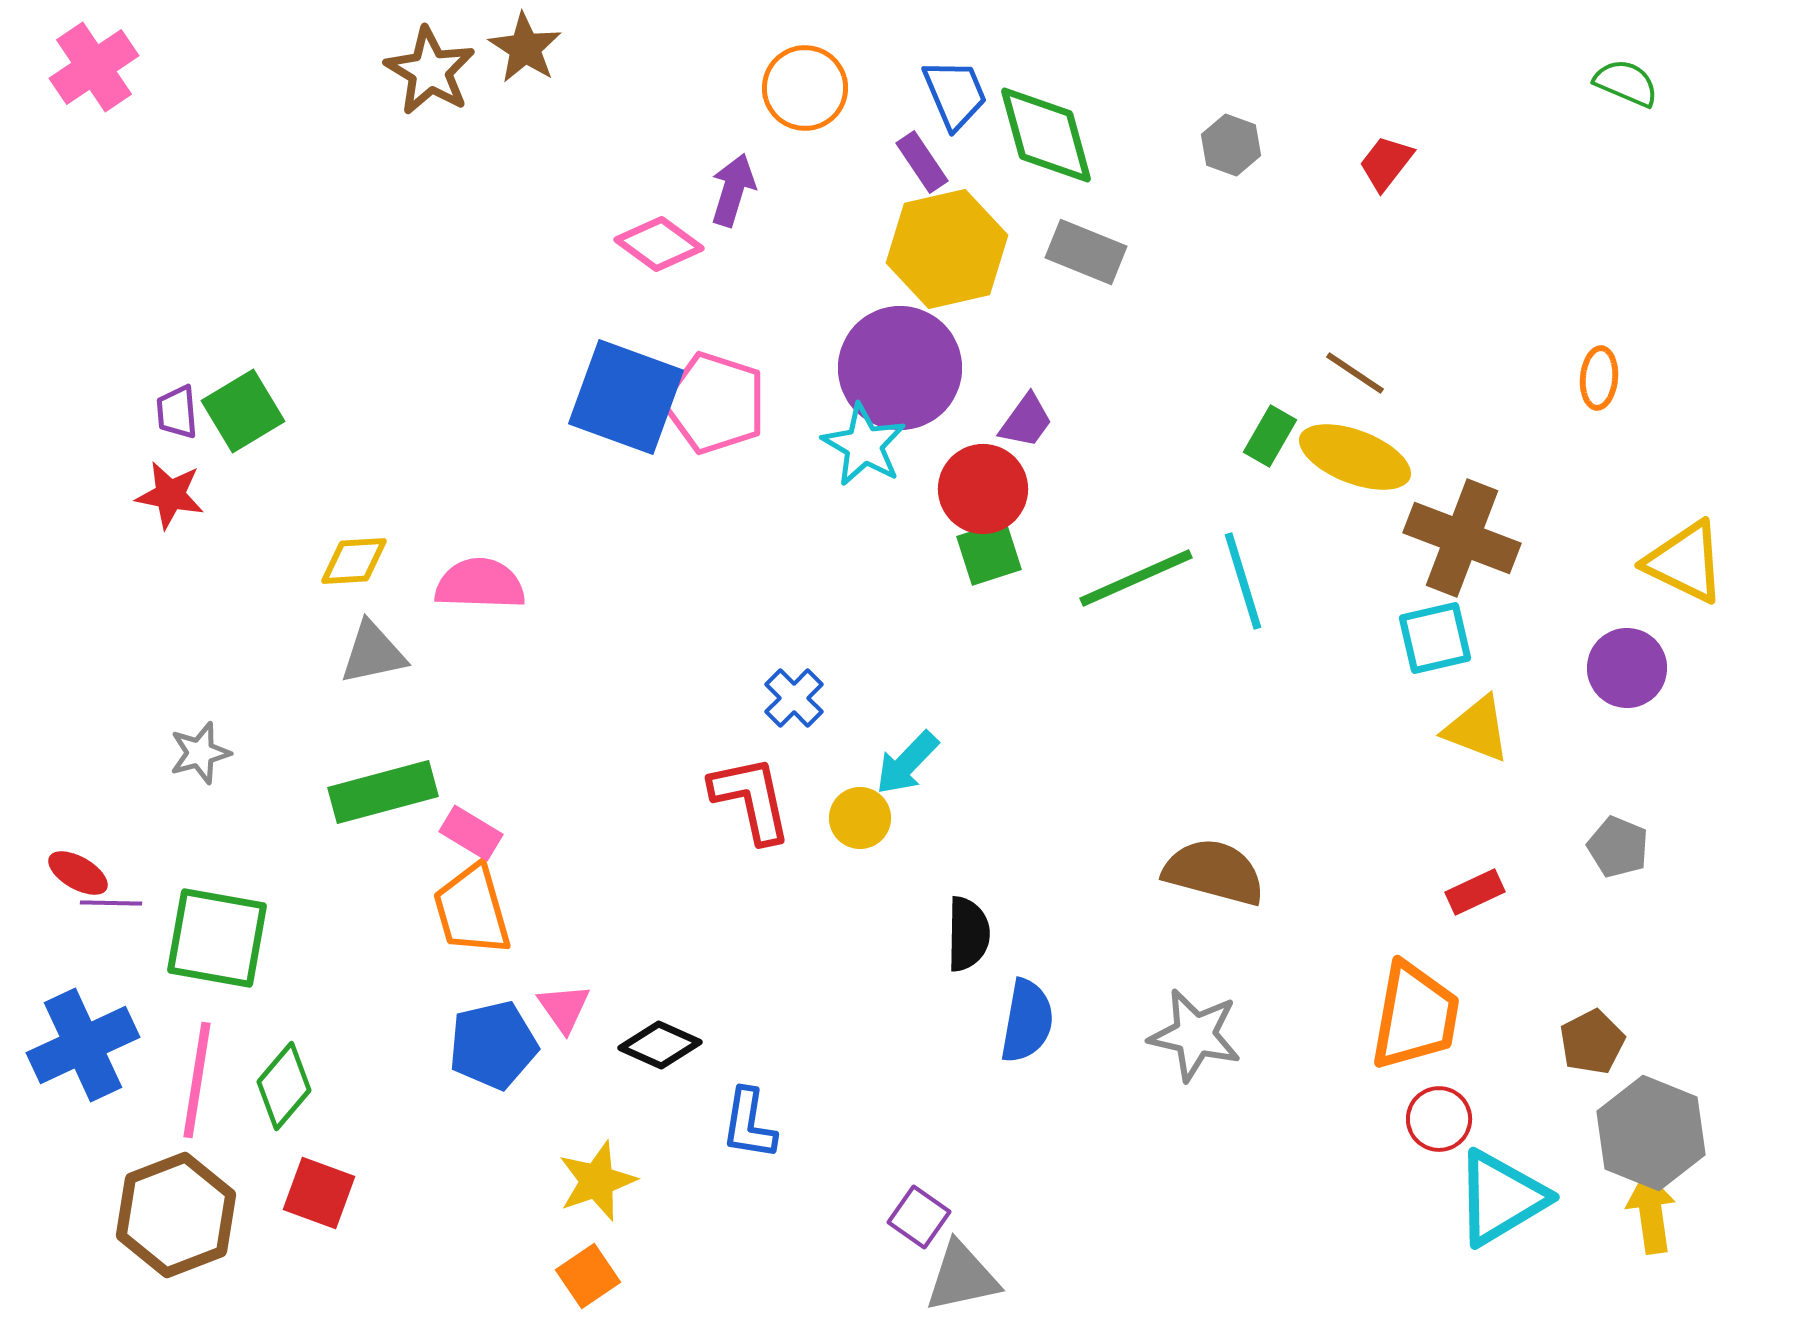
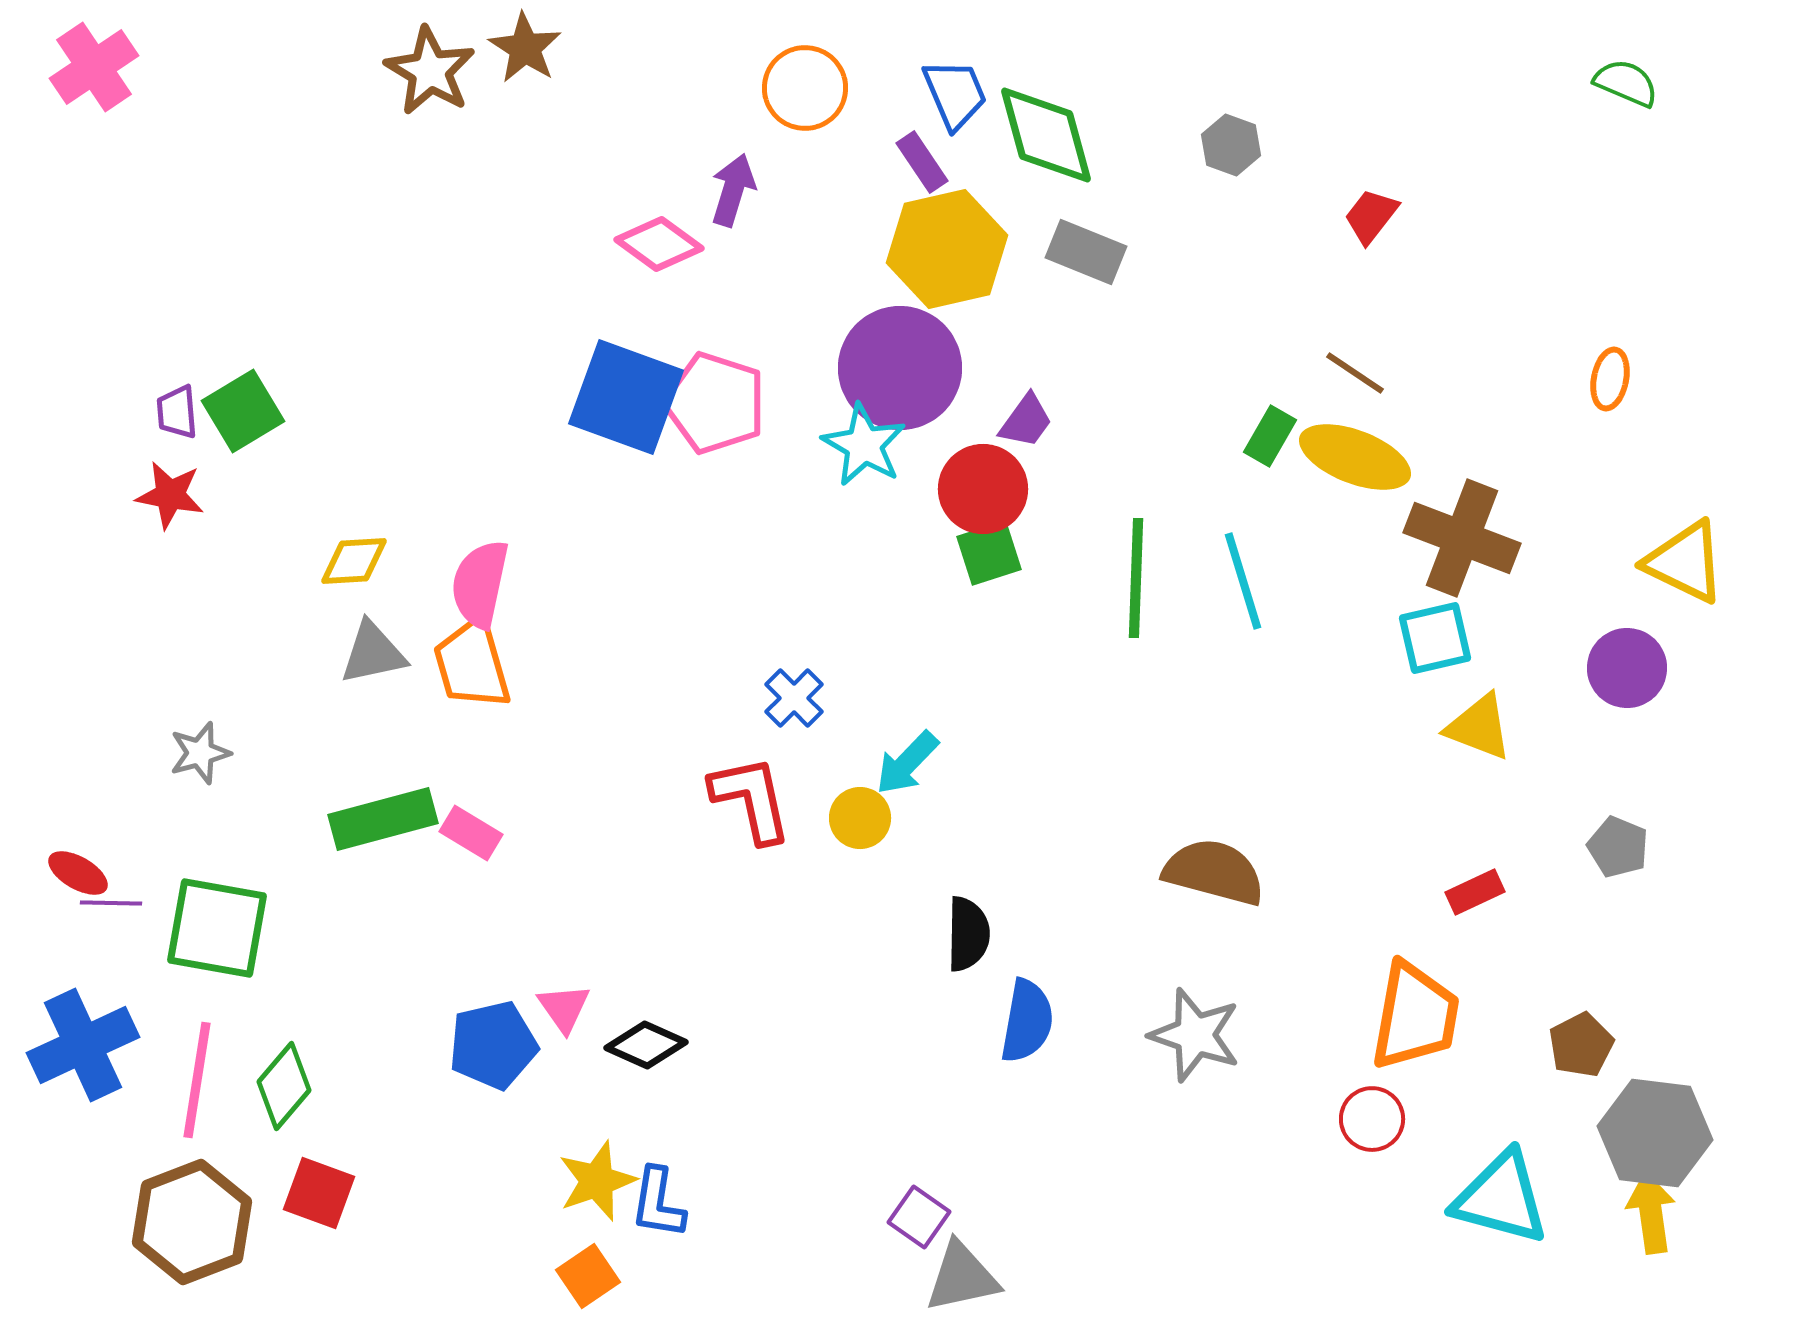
red trapezoid at (1386, 163): moved 15 px left, 53 px down
orange ellipse at (1599, 378): moved 11 px right, 1 px down; rotated 6 degrees clockwise
green line at (1136, 578): rotated 64 degrees counterclockwise
pink semicircle at (480, 584): rotated 80 degrees counterclockwise
yellow triangle at (1477, 729): moved 2 px right, 2 px up
green rectangle at (383, 792): moved 27 px down
orange trapezoid at (472, 910): moved 246 px up
green square at (217, 938): moved 10 px up
gray star at (1195, 1035): rotated 6 degrees clockwise
brown pentagon at (1592, 1042): moved 11 px left, 3 px down
black diamond at (660, 1045): moved 14 px left
red circle at (1439, 1119): moved 67 px left
blue L-shape at (749, 1124): moved 91 px left, 79 px down
gray hexagon at (1651, 1133): moved 4 px right; rotated 15 degrees counterclockwise
cyan triangle at (1501, 1198): rotated 46 degrees clockwise
brown hexagon at (176, 1215): moved 16 px right, 7 px down
